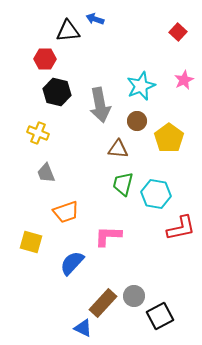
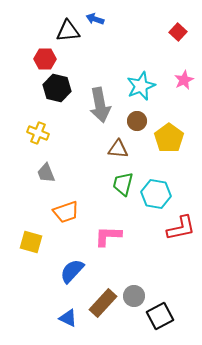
black hexagon: moved 4 px up
blue semicircle: moved 8 px down
blue triangle: moved 15 px left, 10 px up
